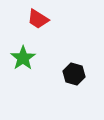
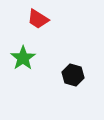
black hexagon: moved 1 px left, 1 px down
